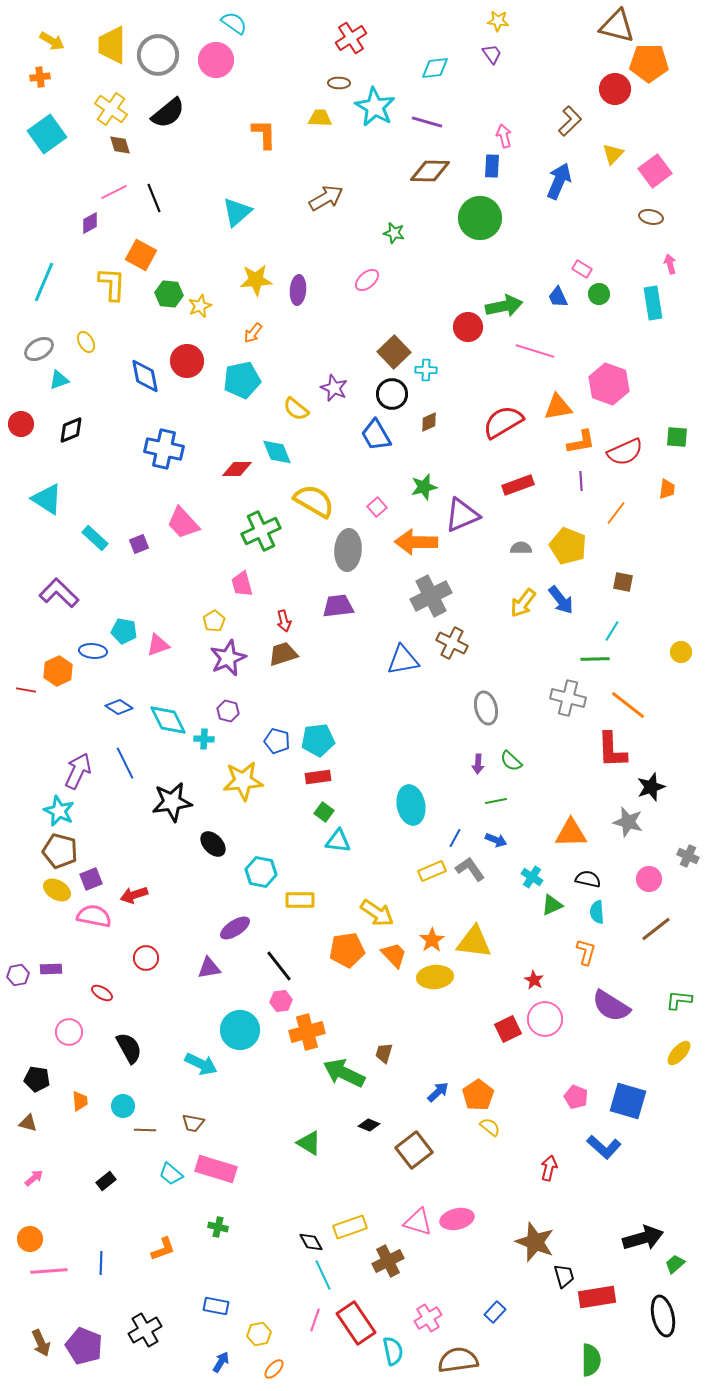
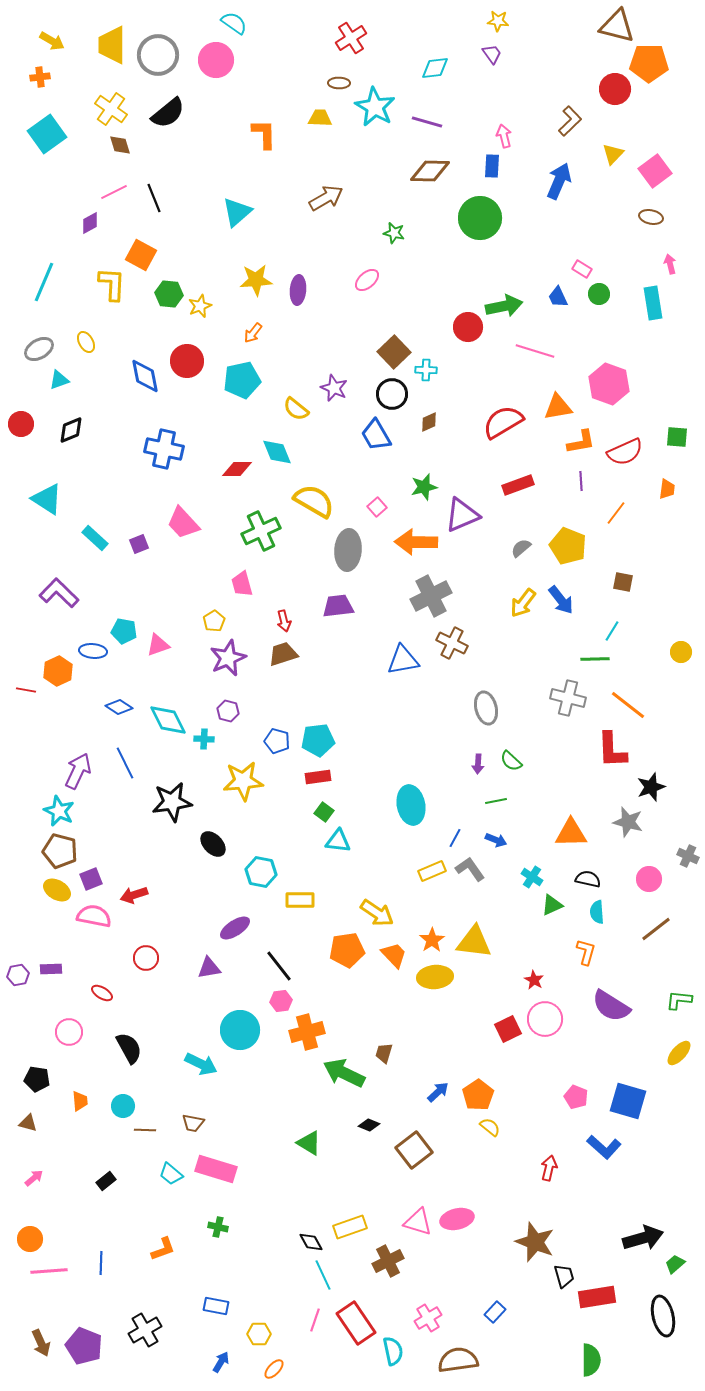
gray semicircle at (521, 548): rotated 40 degrees counterclockwise
yellow hexagon at (259, 1334): rotated 10 degrees clockwise
